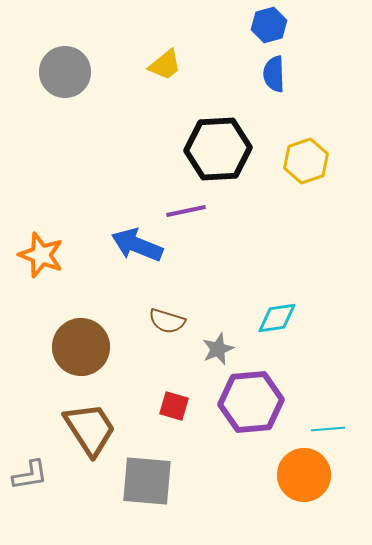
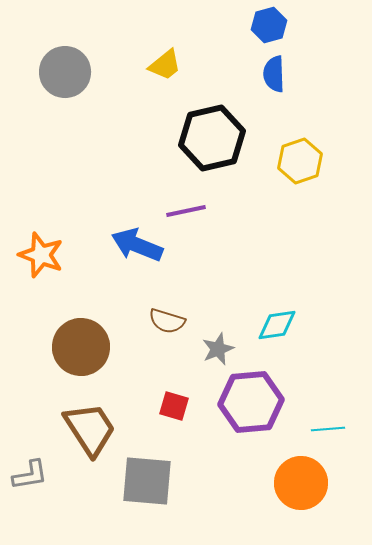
black hexagon: moved 6 px left, 11 px up; rotated 10 degrees counterclockwise
yellow hexagon: moved 6 px left
cyan diamond: moved 7 px down
orange circle: moved 3 px left, 8 px down
